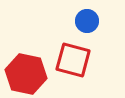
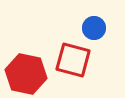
blue circle: moved 7 px right, 7 px down
